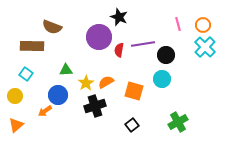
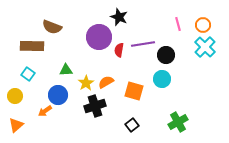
cyan square: moved 2 px right
